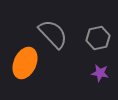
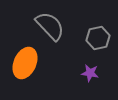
gray semicircle: moved 3 px left, 8 px up
purple star: moved 10 px left
